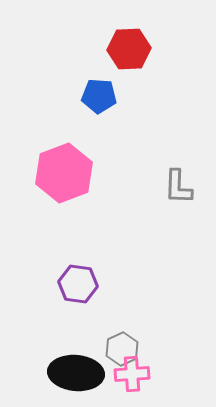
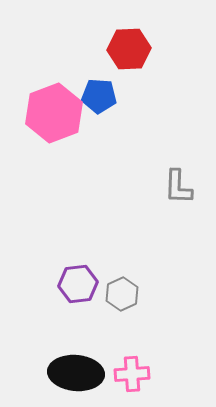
pink hexagon: moved 10 px left, 60 px up
purple hexagon: rotated 15 degrees counterclockwise
gray hexagon: moved 55 px up
